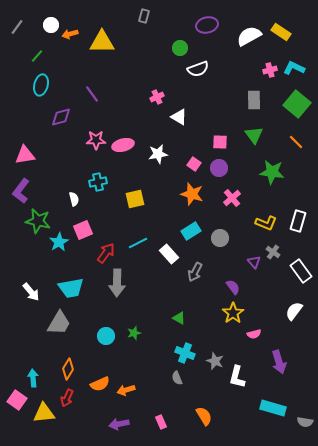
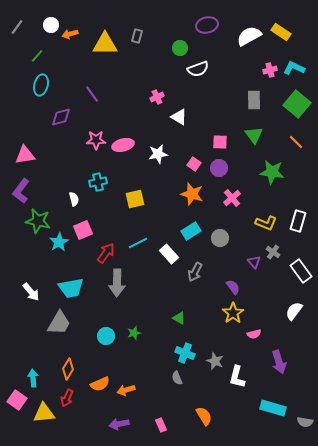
gray rectangle at (144, 16): moved 7 px left, 20 px down
yellow triangle at (102, 42): moved 3 px right, 2 px down
pink rectangle at (161, 422): moved 3 px down
